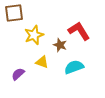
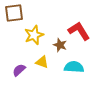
cyan semicircle: rotated 24 degrees clockwise
purple semicircle: moved 1 px right, 4 px up
